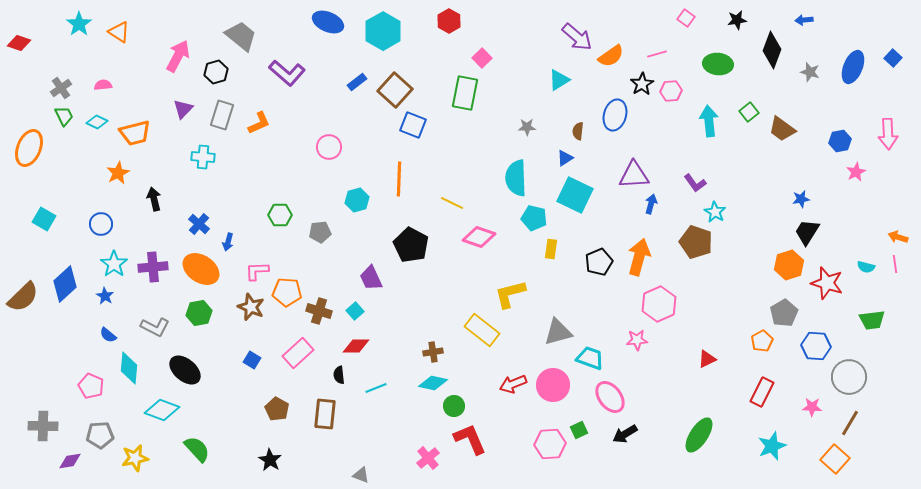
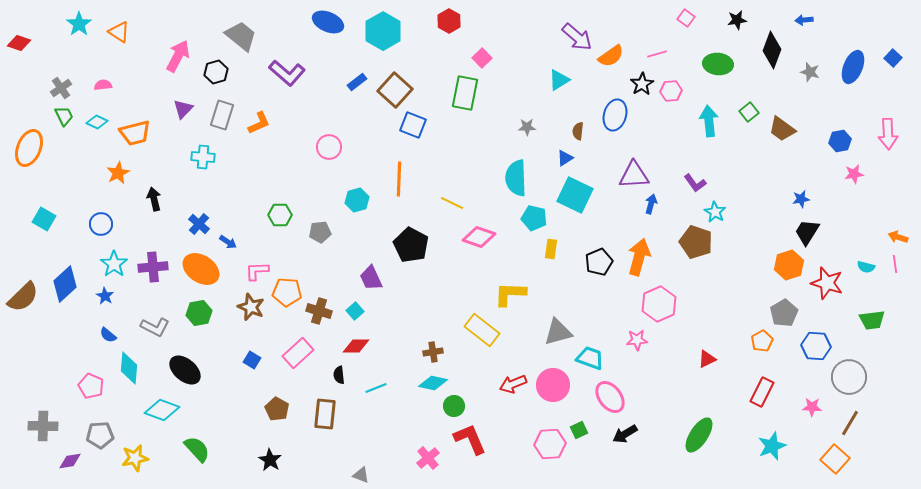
pink star at (856, 172): moved 2 px left, 2 px down; rotated 18 degrees clockwise
blue arrow at (228, 242): rotated 72 degrees counterclockwise
yellow L-shape at (510, 294): rotated 16 degrees clockwise
